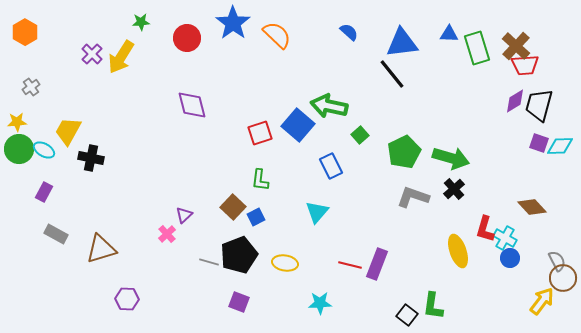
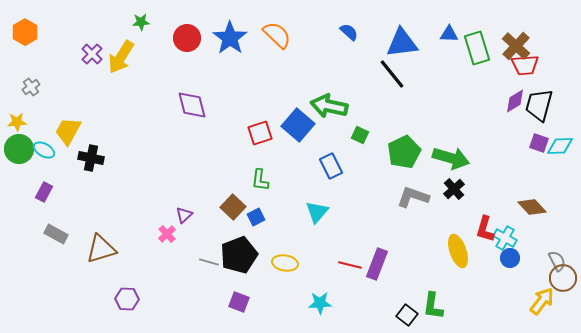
blue star at (233, 23): moved 3 px left, 15 px down
green square at (360, 135): rotated 24 degrees counterclockwise
